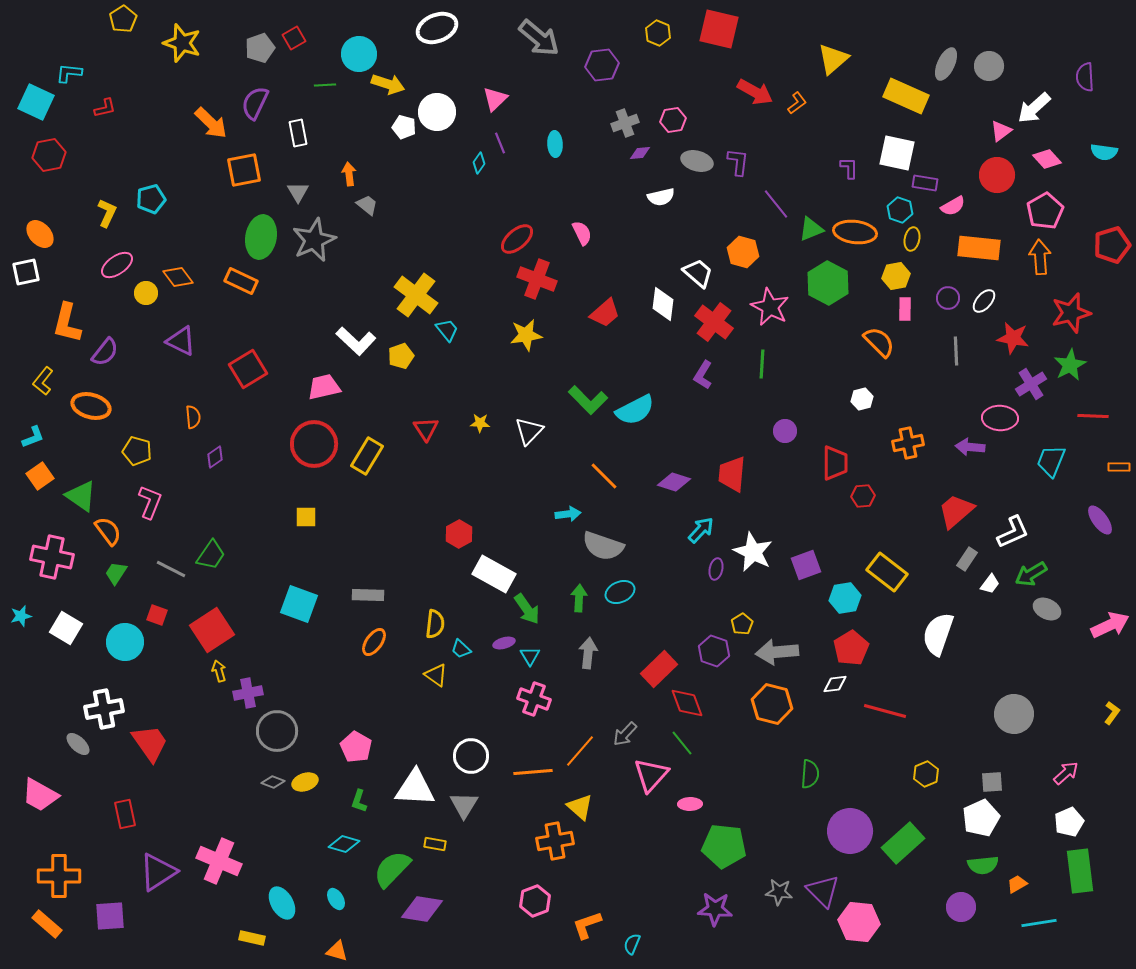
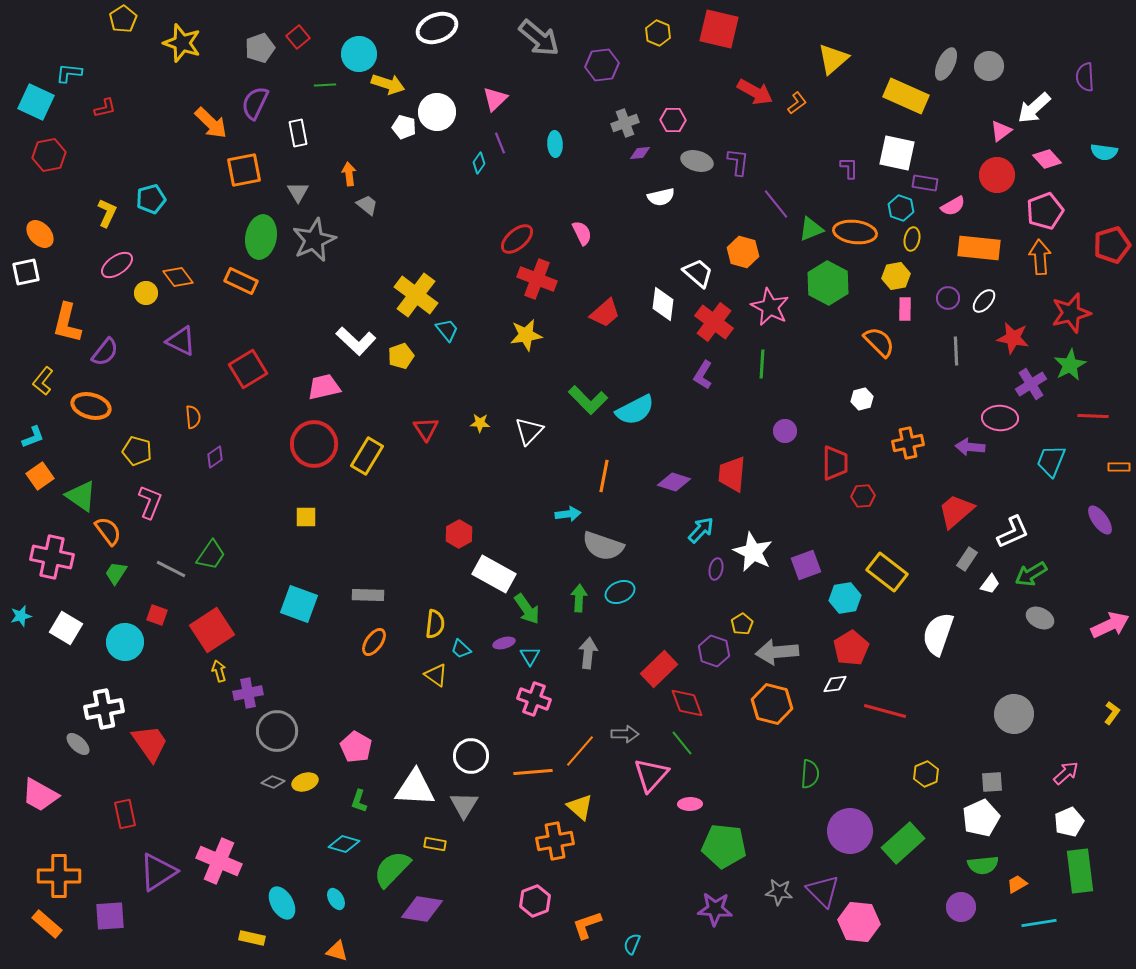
red square at (294, 38): moved 4 px right, 1 px up; rotated 10 degrees counterclockwise
pink hexagon at (673, 120): rotated 10 degrees clockwise
cyan hexagon at (900, 210): moved 1 px right, 2 px up
pink pentagon at (1045, 211): rotated 9 degrees clockwise
orange line at (604, 476): rotated 56 degrees clockwise
gray ellipse at (1047, 609): moved 7 px left, 9 px down
gray arrow at (625, 734): rotated 132 degrees counterclockwise
